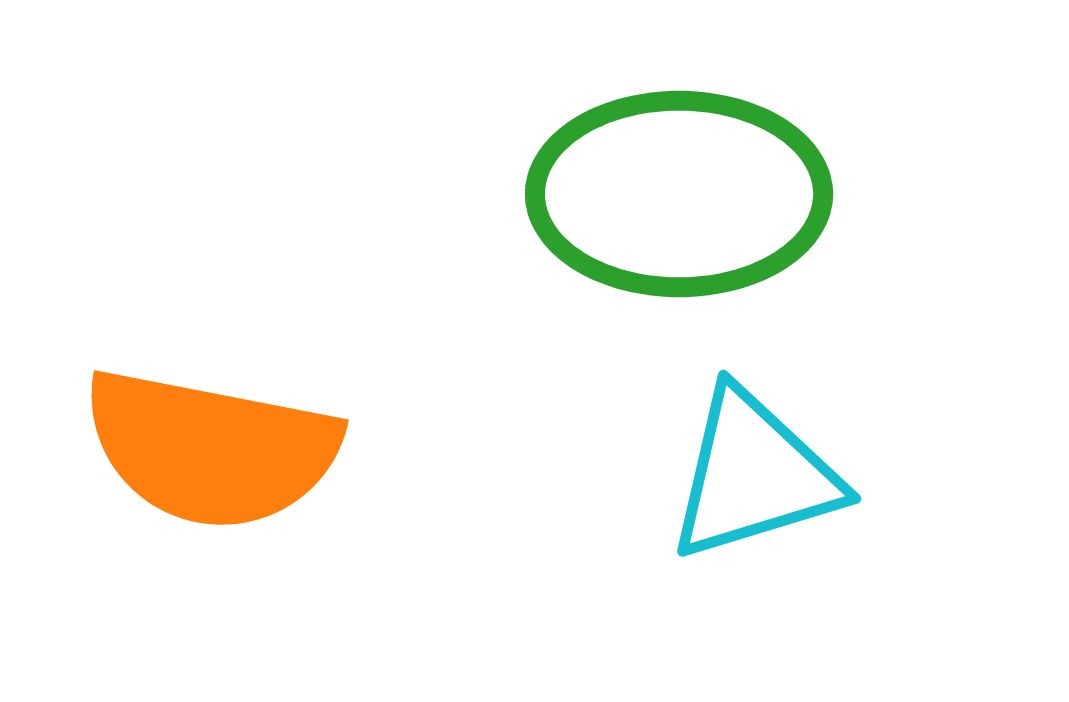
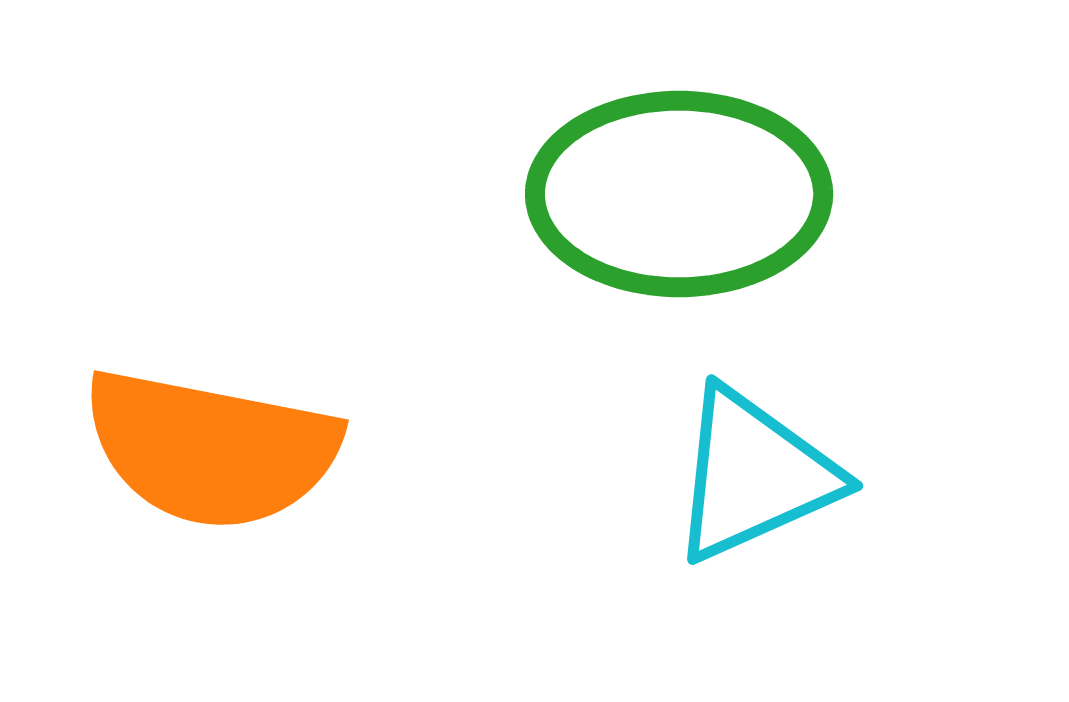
cyan triangle: rotated 7 degrees counterclockwise
